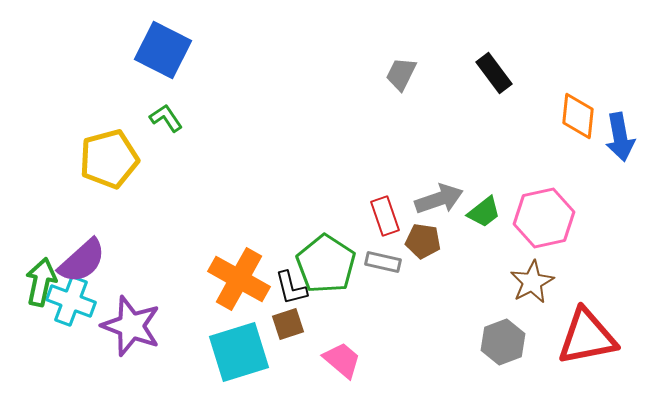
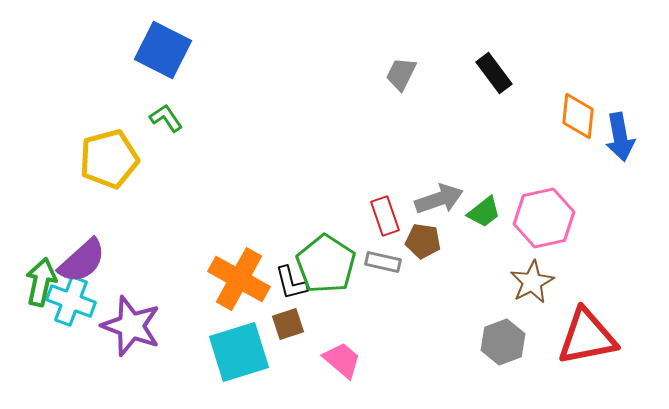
black L-shape: moved 5 px up
